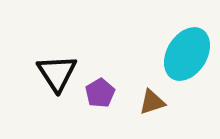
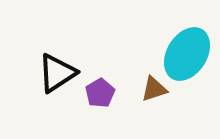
black triangle: rotated 30 degrees clockwise
brown triangle: moved 2 px right, 13 px up
